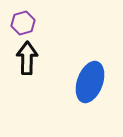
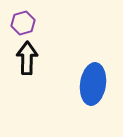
blue ellipse: moved 3 px right, 2 px down; rotated 12 degrees counterclockwise
